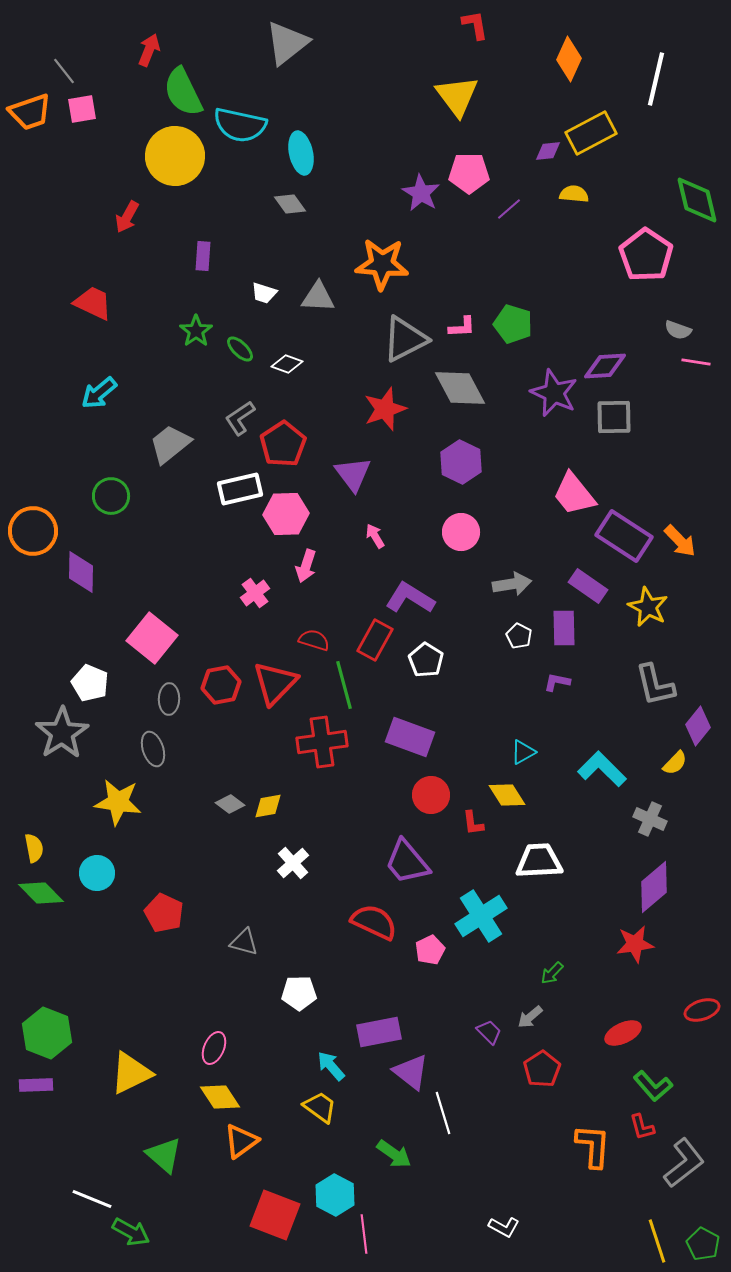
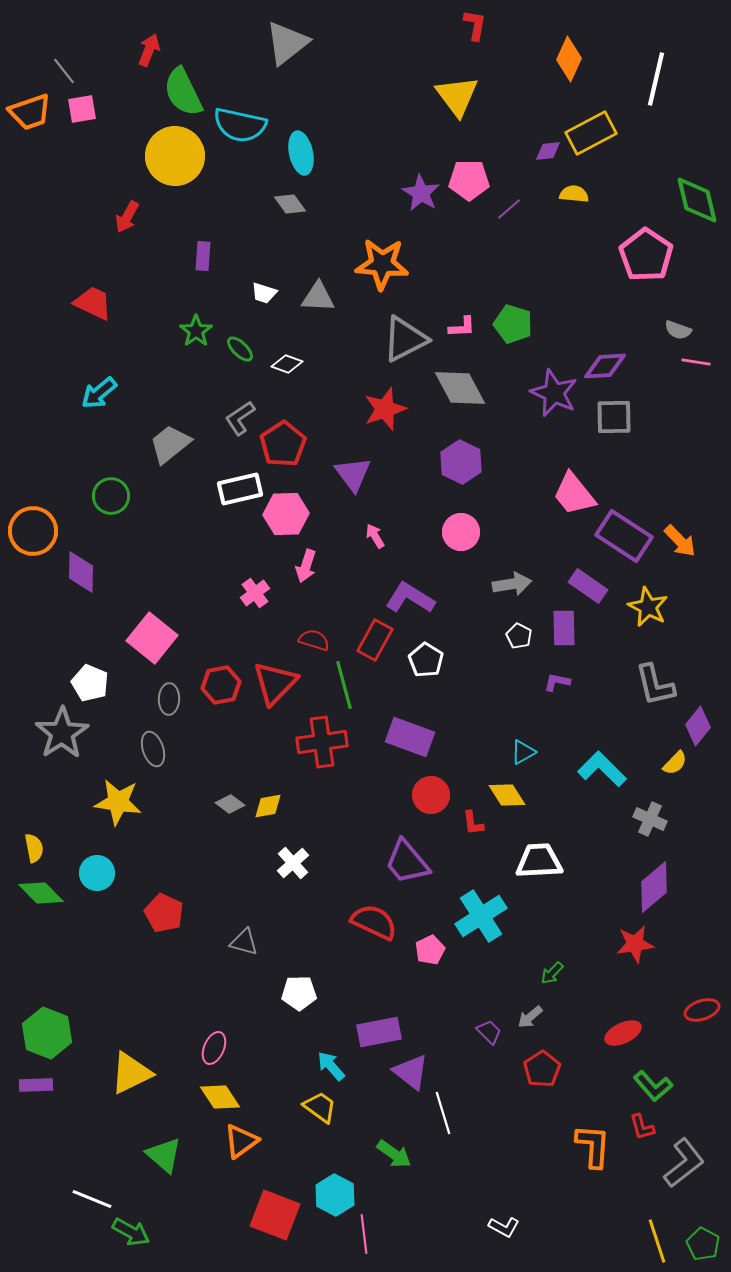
red L-shape at (475, 25): rotated 20 degrees clockwise
pink pentagon at (469, 173): moved 7 px down
